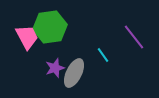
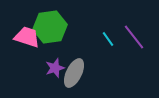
pink trapezoid: rotated 44 degrees counterclockwise
cyan line: moved 5 px right, 16 px up
